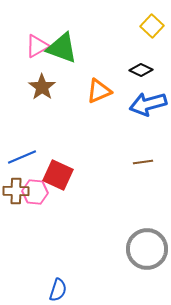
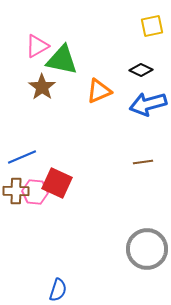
yellow square: rotated 35 degrees clockwise
green triangle: moved 12 px down; rotated 8 degrees counterclockwise
red square: moved 1 px left, 8 px down
